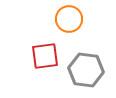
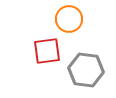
red square: moved 2 px right, 5 px up
